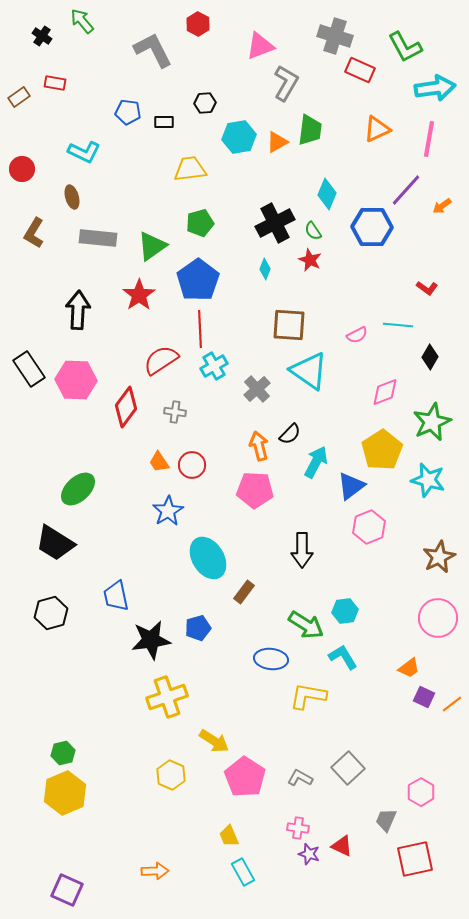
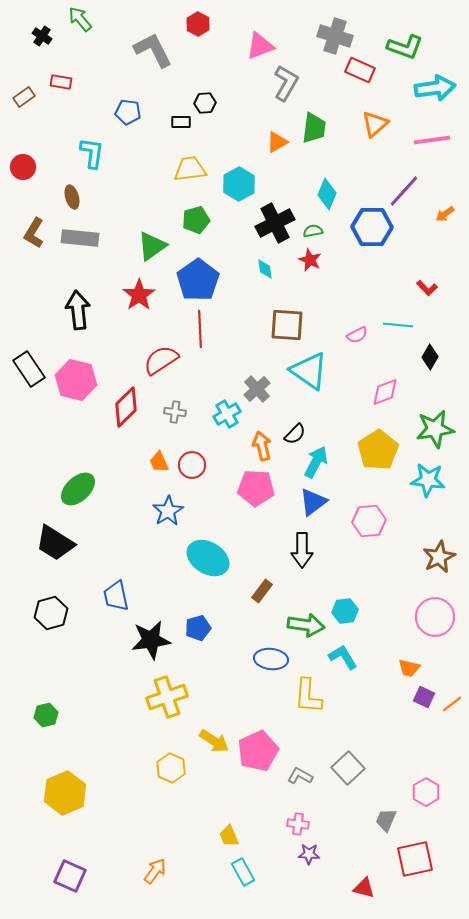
green arrow at (82, 21): moved 2 px left, 2 px up
green L-shape at (405, 47): rotated 42 degrees counterclockwise
red rectangle at (55, 83): moved 6 px right, 1 px up
brown rectangle at (19, 97): moved 5 px right
black rectangle at (164, 122): moved 17 px right
orange triangle at (377, 129): moved 2 px left, 5 px up; rotated 16 degrees counterclockwise
green trapezoid at (310, 130): moved 4 px right, 2 px up
cyan hexagon at (239, 137): moved 47 px down; rotated 20 degrees counterclockwise
pink line at (429, 139): moved 3 px right, 1 px down; rotated 72 degrees clockwise
cyan L-shape at (84, 152): moved 8 px right, 1 px down; rotated 108 degrees counterclockwise
red circle at (22, 169): moved 1 px right, 2 px up
purple line at (406, 190): moved 2 px left, 1 px down
orange arrow at (442, 206): moved 3 px right, 8 px down
green pentagon at (200, 223): moved 4 px left, 3 px up
green semicircle at (313, 231): rotated 114 degrees clockwise
gray rectangle at (98, 238): moved 18 px left
cyan diamond at (265, 269): rotated 30 degrees counterclockwise
red L-shape at (427, 288): rotated 10 degrees clockwise
black arrow at (78, 310): rotated 9 degrees counterclockwise
brown square at (289, 325): moved 2 px left
cyan cross at (214, 366): moved 13 px right, 48 px down
pink hexagon at (76, 380): rotated 12 degrees clockwise
red diamond at (126, 407): rotated 9 degrees clockwise
green star at (432, 422): moved 3 px right, 7 px down; rotated 15 degrees clockwise
black semicircle at (290, 434): moved 5 px right
orange arrow at (259, 446): moved 3 px right
yellow pentagon at (382, 450): moved 4 px left
orange trapezoid at (159, 462): rotated 10 degrees clockwise
cyan star at (428, 480): rotated 8 degrees counterclockwise
blue triangle at (351, 486): moved 38 px left, 16 px down
pink pentagon at (255, 490): moved 1 px right, 2 px up
pink hexagon at (369, 527): moved 6 px up; rotated 16 degrees clockwise
cyan ellipse at (208, 558): rotated 27 degrees counterclockwise
brown rectangle at (244, 592): moved 18 px right, 1 px up
pink circle at (438, 618): moved 3 px left, 1 px up
green arrow at (306, 625): rotated 24 degrees counterclockwise
orange trapezoid at (409, 668): rotated 50 degrees clockwise
yellow L-shape at (308, 696): rotated 96 degrees counterclockwise
green hexagon at (63, 753): moved 17 px left, 38 px up
yellow hexagon at (171, 775): moved 7 px up
pink pentagon at (245, 777): moved 13 px right, 26 px up; rotated 15 degrees clockwise
gray L-shape at (300, 778): moved 2 px up
pink hexagon at (421, 792): moved 5 px right
pink cross at (298, 828): moved 4 px up
red triangle at (342, 846): moved 22 px right, 42 px down; rotated 10 degrees counterclockwise
purple star at (309, 854): rotated 15 degrees counterclockwise
orange arrow at (155, 871): rotated 52 degrees counterclockwise
purple square at (67, 890): moved 3 px right, 14 px up
